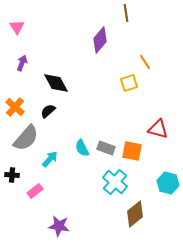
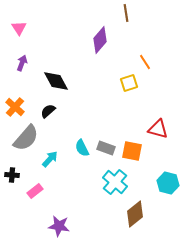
pink triangle: moved 2 px right, 1 px down
black diamond: moved 2 px up
